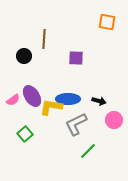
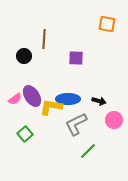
orange square: moved 2 px down
pink semicircle: moved 2 px right, 1 px up
